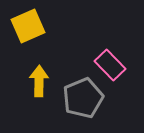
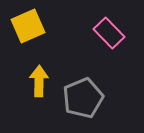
pink rectangle: moved 1 px left, 32 px up
